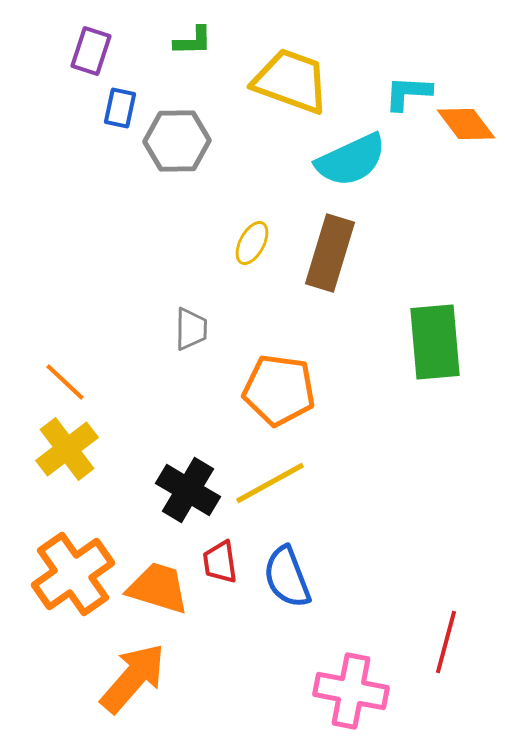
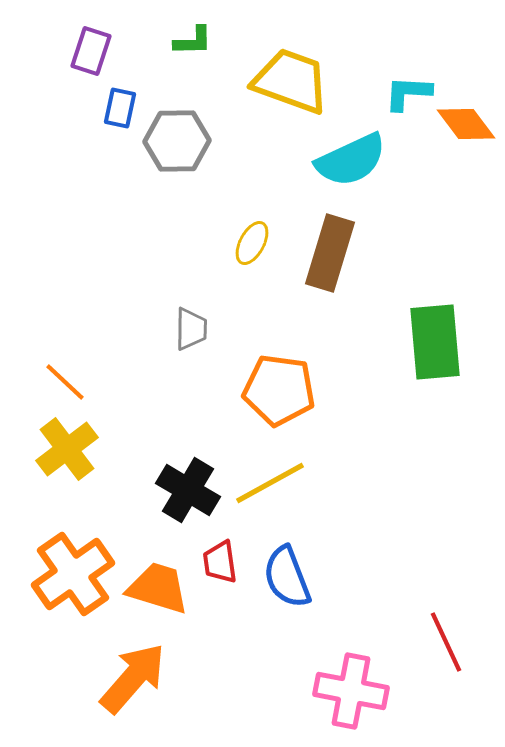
red line: rotated 40 degrees counterclockwise
